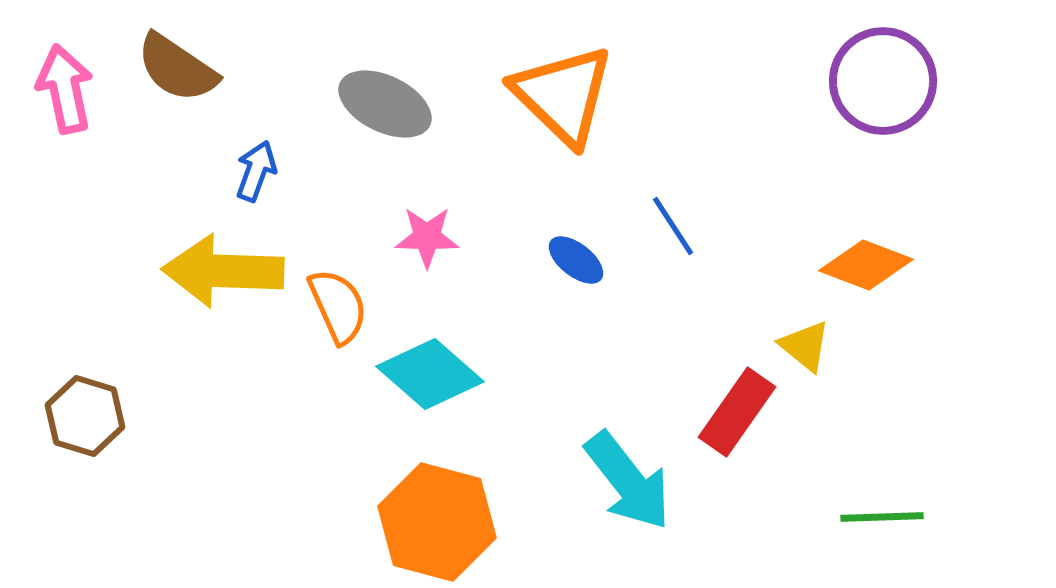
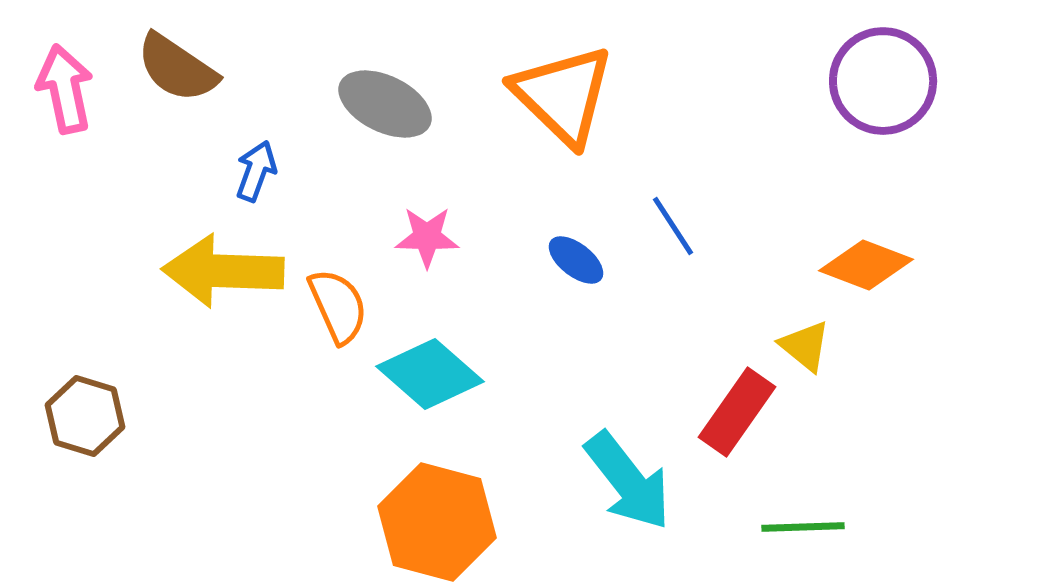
green line: moved 79 px left, 10 px down
